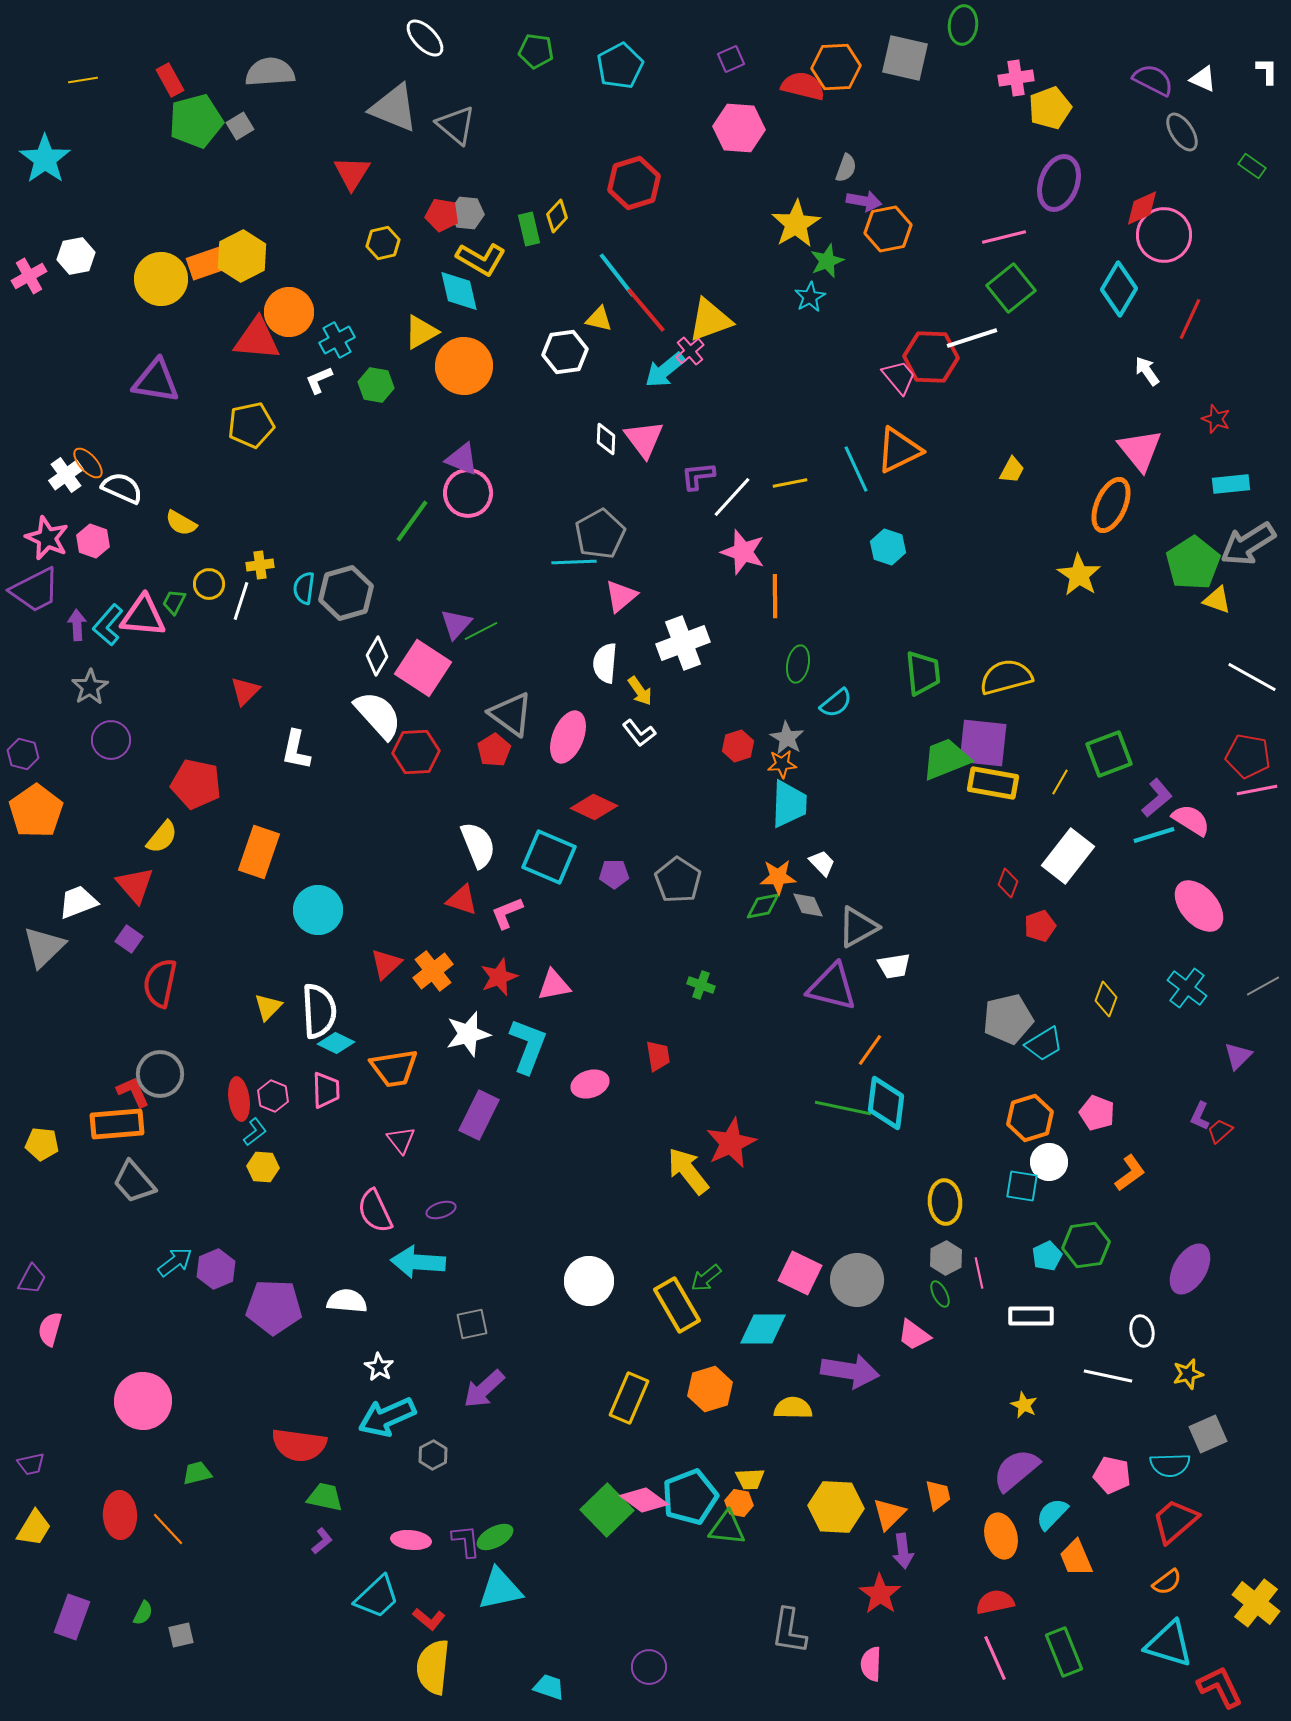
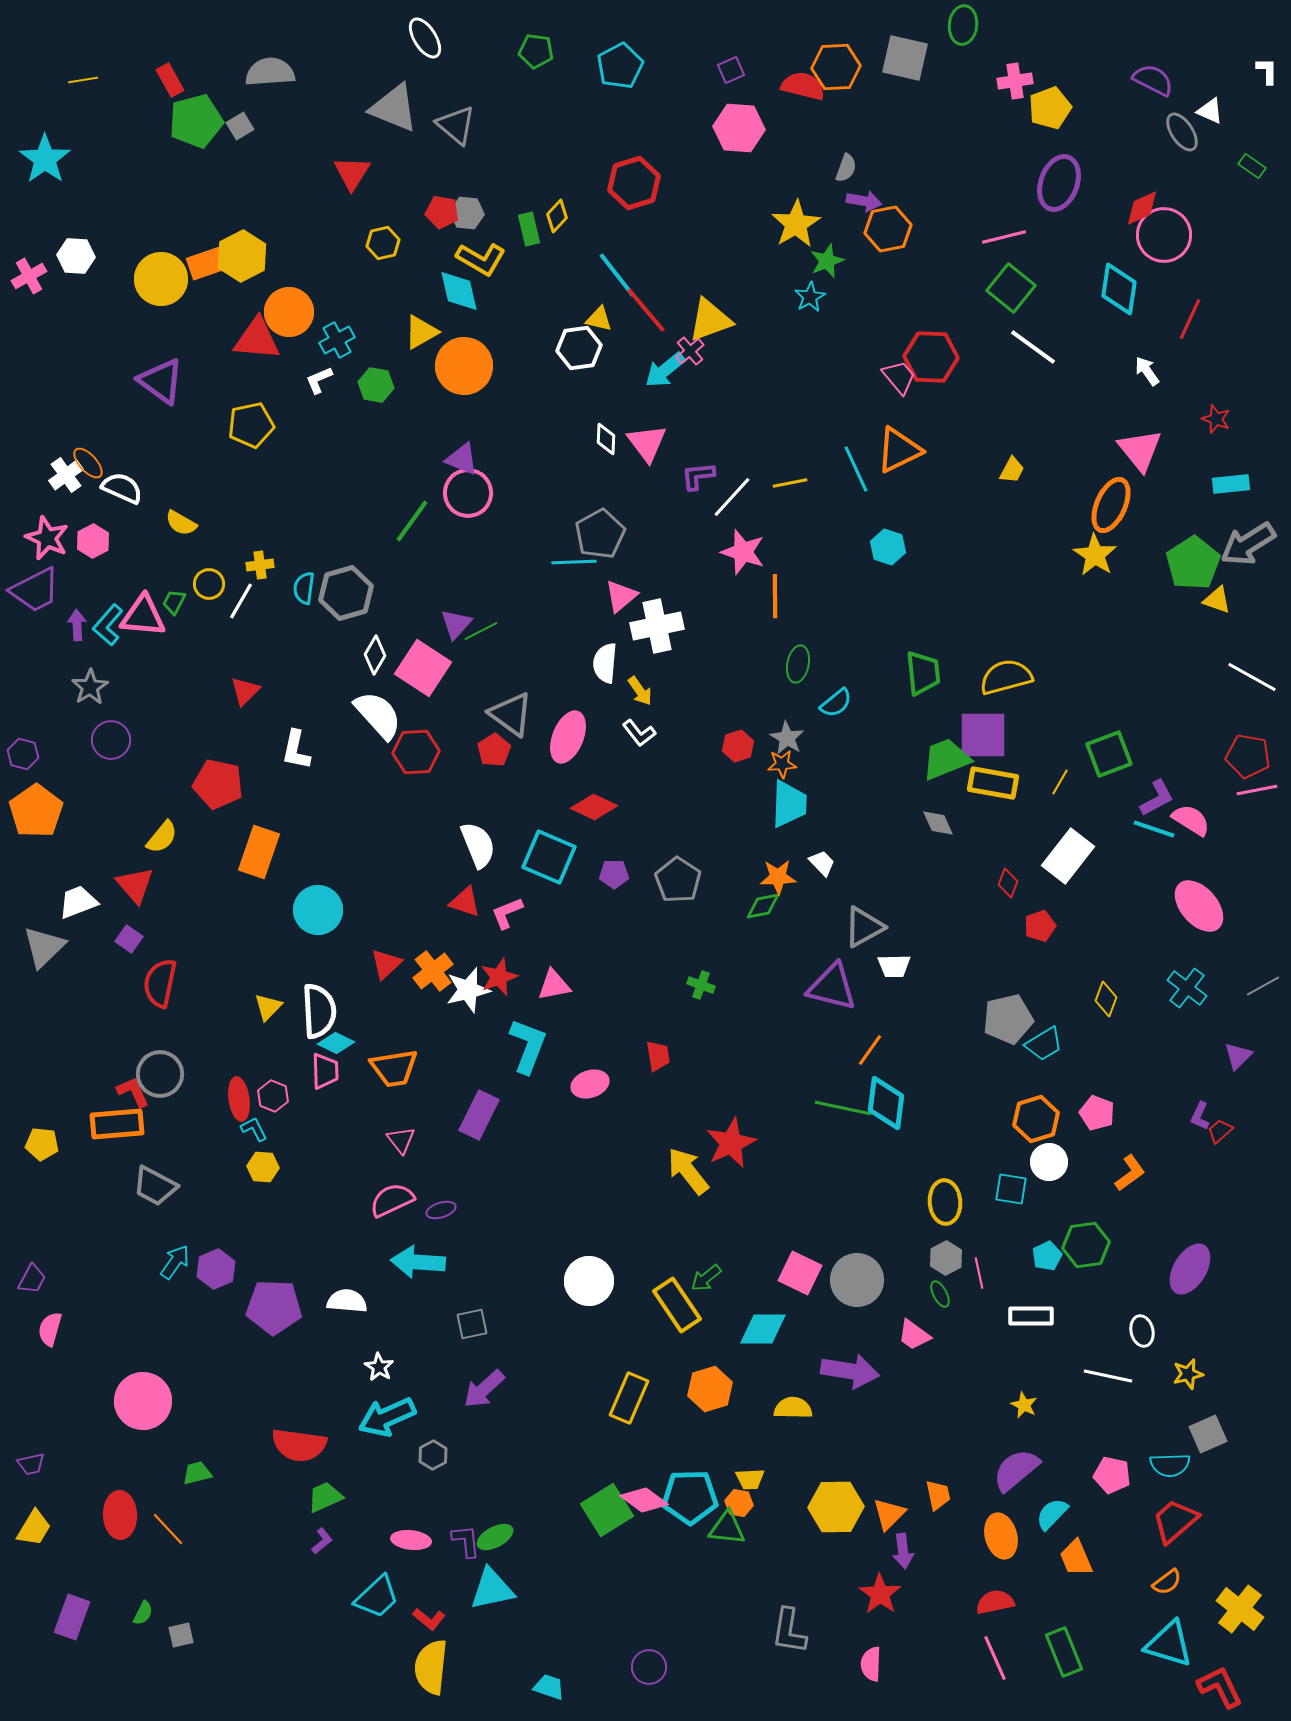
white ellipse at (425, 38): rotated 12 degrees clockwise
purple square at (731, 59): moved 11 px down
pink cross at (1016, 78): moved 1 px left, 3 px down
white triangle at (1203, 79): moved 7 px right, 32 px down
red pentagon at (442, 215): moved 3 px up
white hexagon at (76, 256): rotated 15 degrees clockwise
green square at (1011, 288): rotated 12 degrees counterclockwise
cyan diamond at (1119, 289): rotated 22 degrees counterclockwise
white line at (972, 338): moved 61 px right, 9 px down; rotated 54 degrees clockwise
white hexagon at (565, 352): moved 14 px right, 4 px up
purple triangle at (156, 381): moved 5 px right; rotated 27 degrees clockwise
pink triangle at (644, 439): moved 3 px right, 4 px down
pink hexagon at (93, 541): rotated 12 degrees clockwise
yellow star at (1079, 575): moved 16 px right, 20 px up
white line at (241, 601): rotated 12 degrees clockwise
white cross at (683, 643): moved 26 px left, 17 px up; rotated 9 degrees clockwise
white diamond at (377, 656): moved 2 px left, 1 px up
purple square at (983, 743): moved 8 px up; rotated 6 degrees counterclockwise
red pentagon at (196, 784): moved 22 px right
purple L-shape at (1157, 798): rotated 12 degrees clockwise
cyan line at (1154, 835): moved 6 px up; rotated 36 degrees clockwise
red triangle at (462, 900): moved 3 px right, 2 px down
gray diamond at (808, 905): moved 130 px right, 82 px up
gray triangle at (858, 927): moved 6 px right
white trapezoid at (894, 966): rotated 8 degrees clockwise
white star at (468, 1034): moved 44 px up
pink trapezoid at (326, 1090): moved 1 px left, 19 px up
orange hexagon at (1030, 1118): moved 6 px right, 1 px down
cyan L-shape at (255, 1132): moved 1 px left, 3 px up; rotated 80 degrees counterclockwise
gray trapezoid at (134, 1182): moved 21 px right, 4 px down; rotated 21 degrees counterclockwise
cyan square at (1022, 1186): moved 11 px left, 3 px down
pink semicircle at (375, 1211): moved 17 px right, 11 px up; rotated 90 degrees clockwise
cyan arrow at (175, 1262): rotated 18 degrees counterclockwise
yellow rectangle at (677, 1305): rotated 4 degrees counterclockwise
green trapezoid at (325, 1497): rotated 36 degrees counterclockwise
cyan pentagon at (690, 1497): rotated 20 degrees clockwise
yellow hexagon at (836, 1507): rotated 4 degrees counterclockwise
green square at (607, 1510): rotated 12 degrees clockwise
cyan triangle at (500, 1589): moved 8 px left
yellow cross at (1256, 1603): moved 16 px left, 6 px down
yellow semicircle at (433, 1667): moved 2 px left
